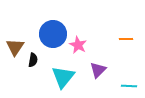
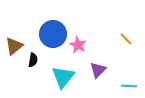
orange line: rotated 48 degrees clockwise
brown triangle: moved 1 px left, 1 px up; rotated 18 degrees clockwise
